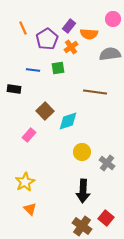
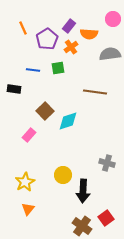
yellow circle: moved 19 px left, 23 px down
gray cross: rotated 21 degrees counterclockwise
orange triangle: moved 2 px left; rotated 24 degrees clockwise
red square: rotated 14 degrees clockwise
